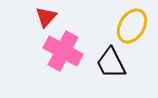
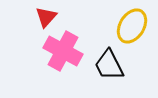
black trapezoid: moved 2 px left, 2 px down
